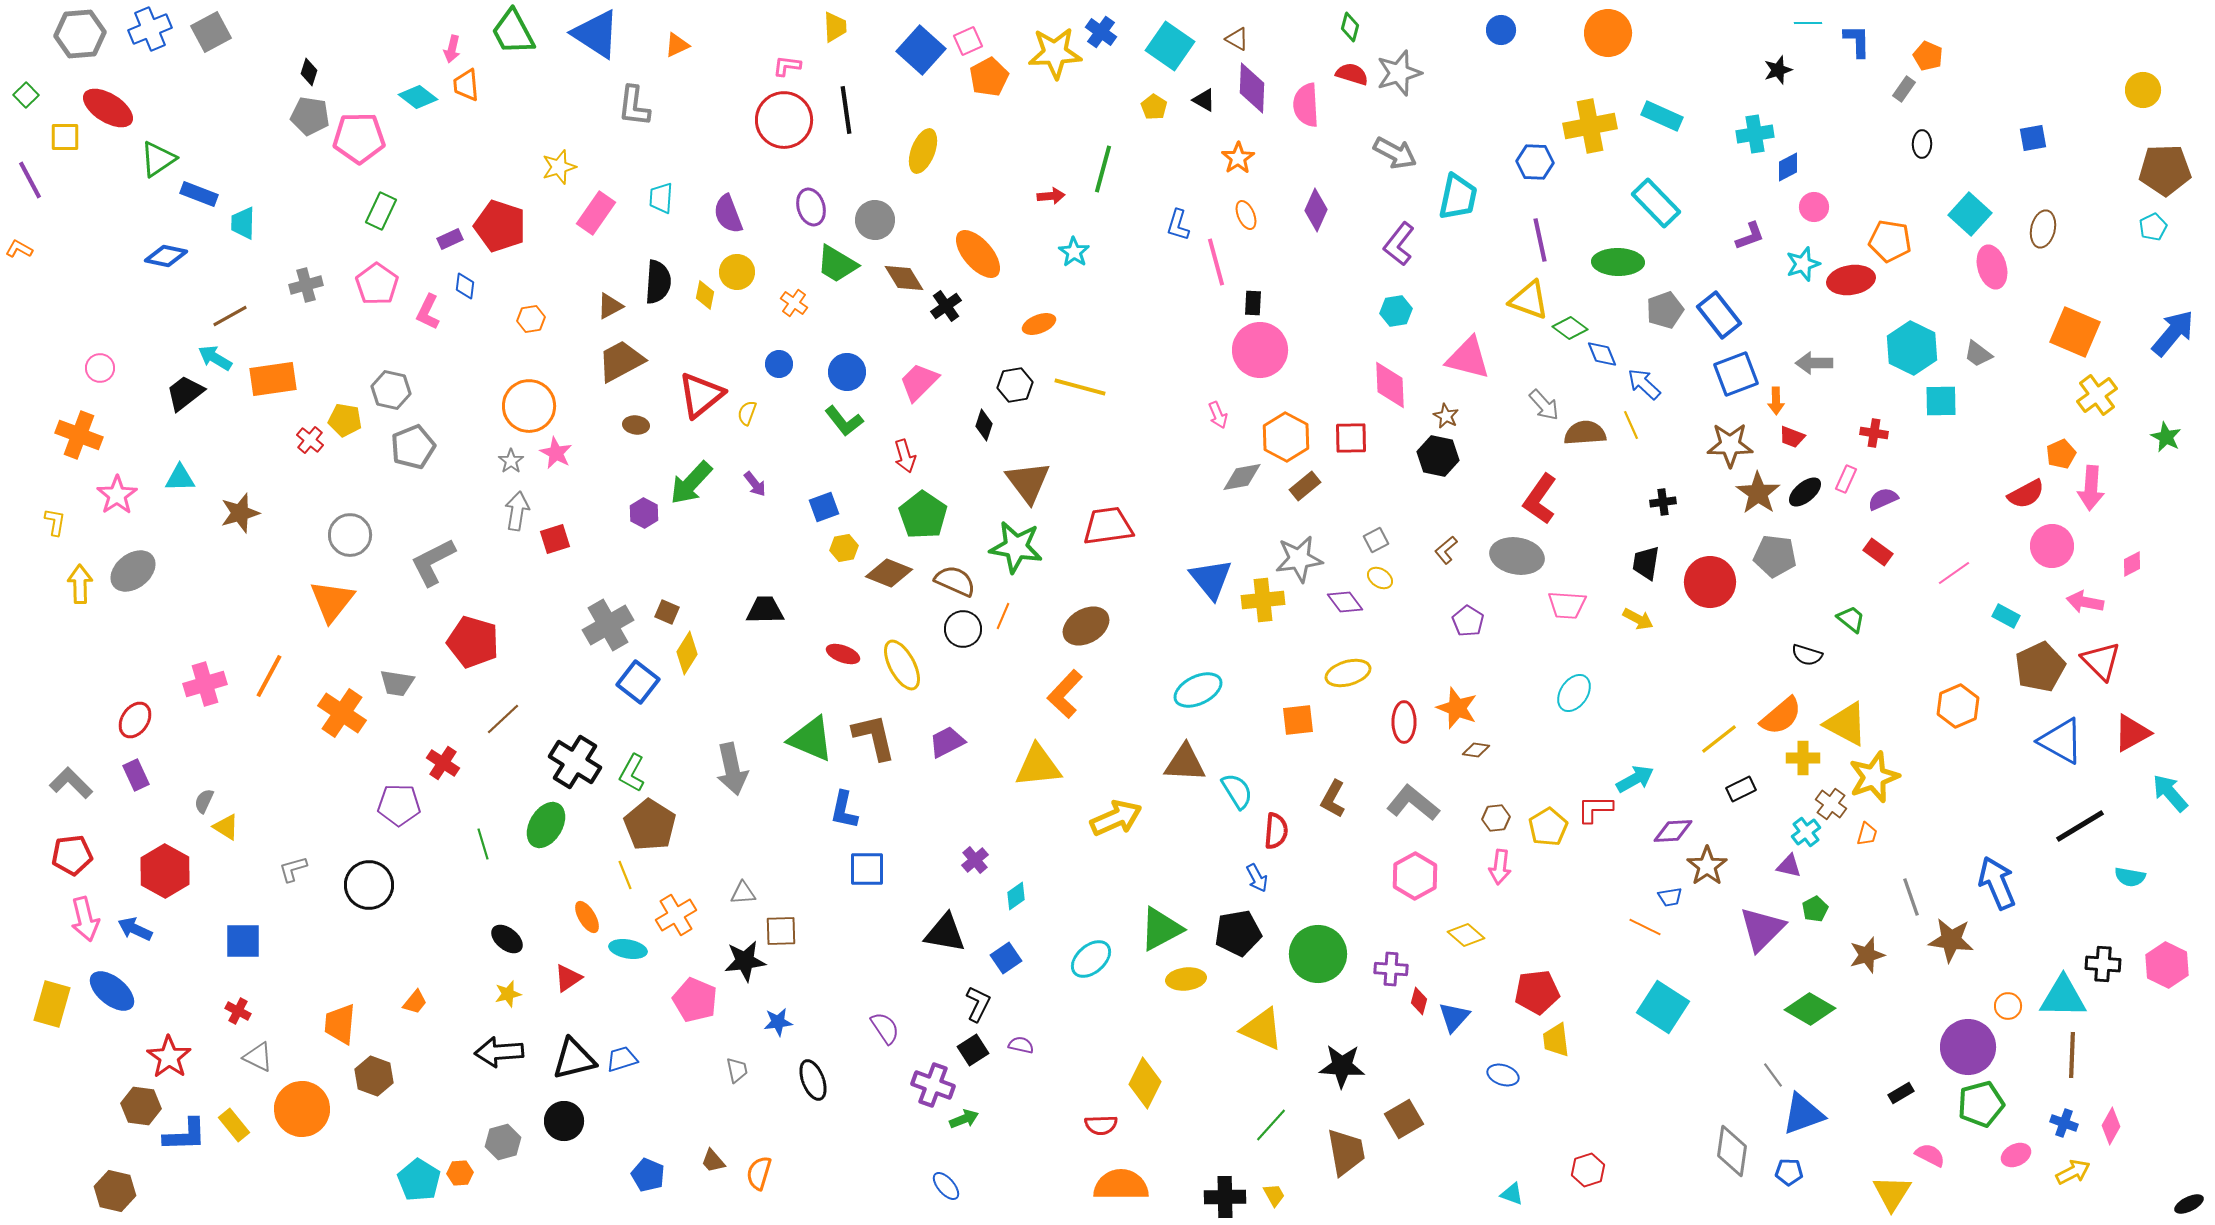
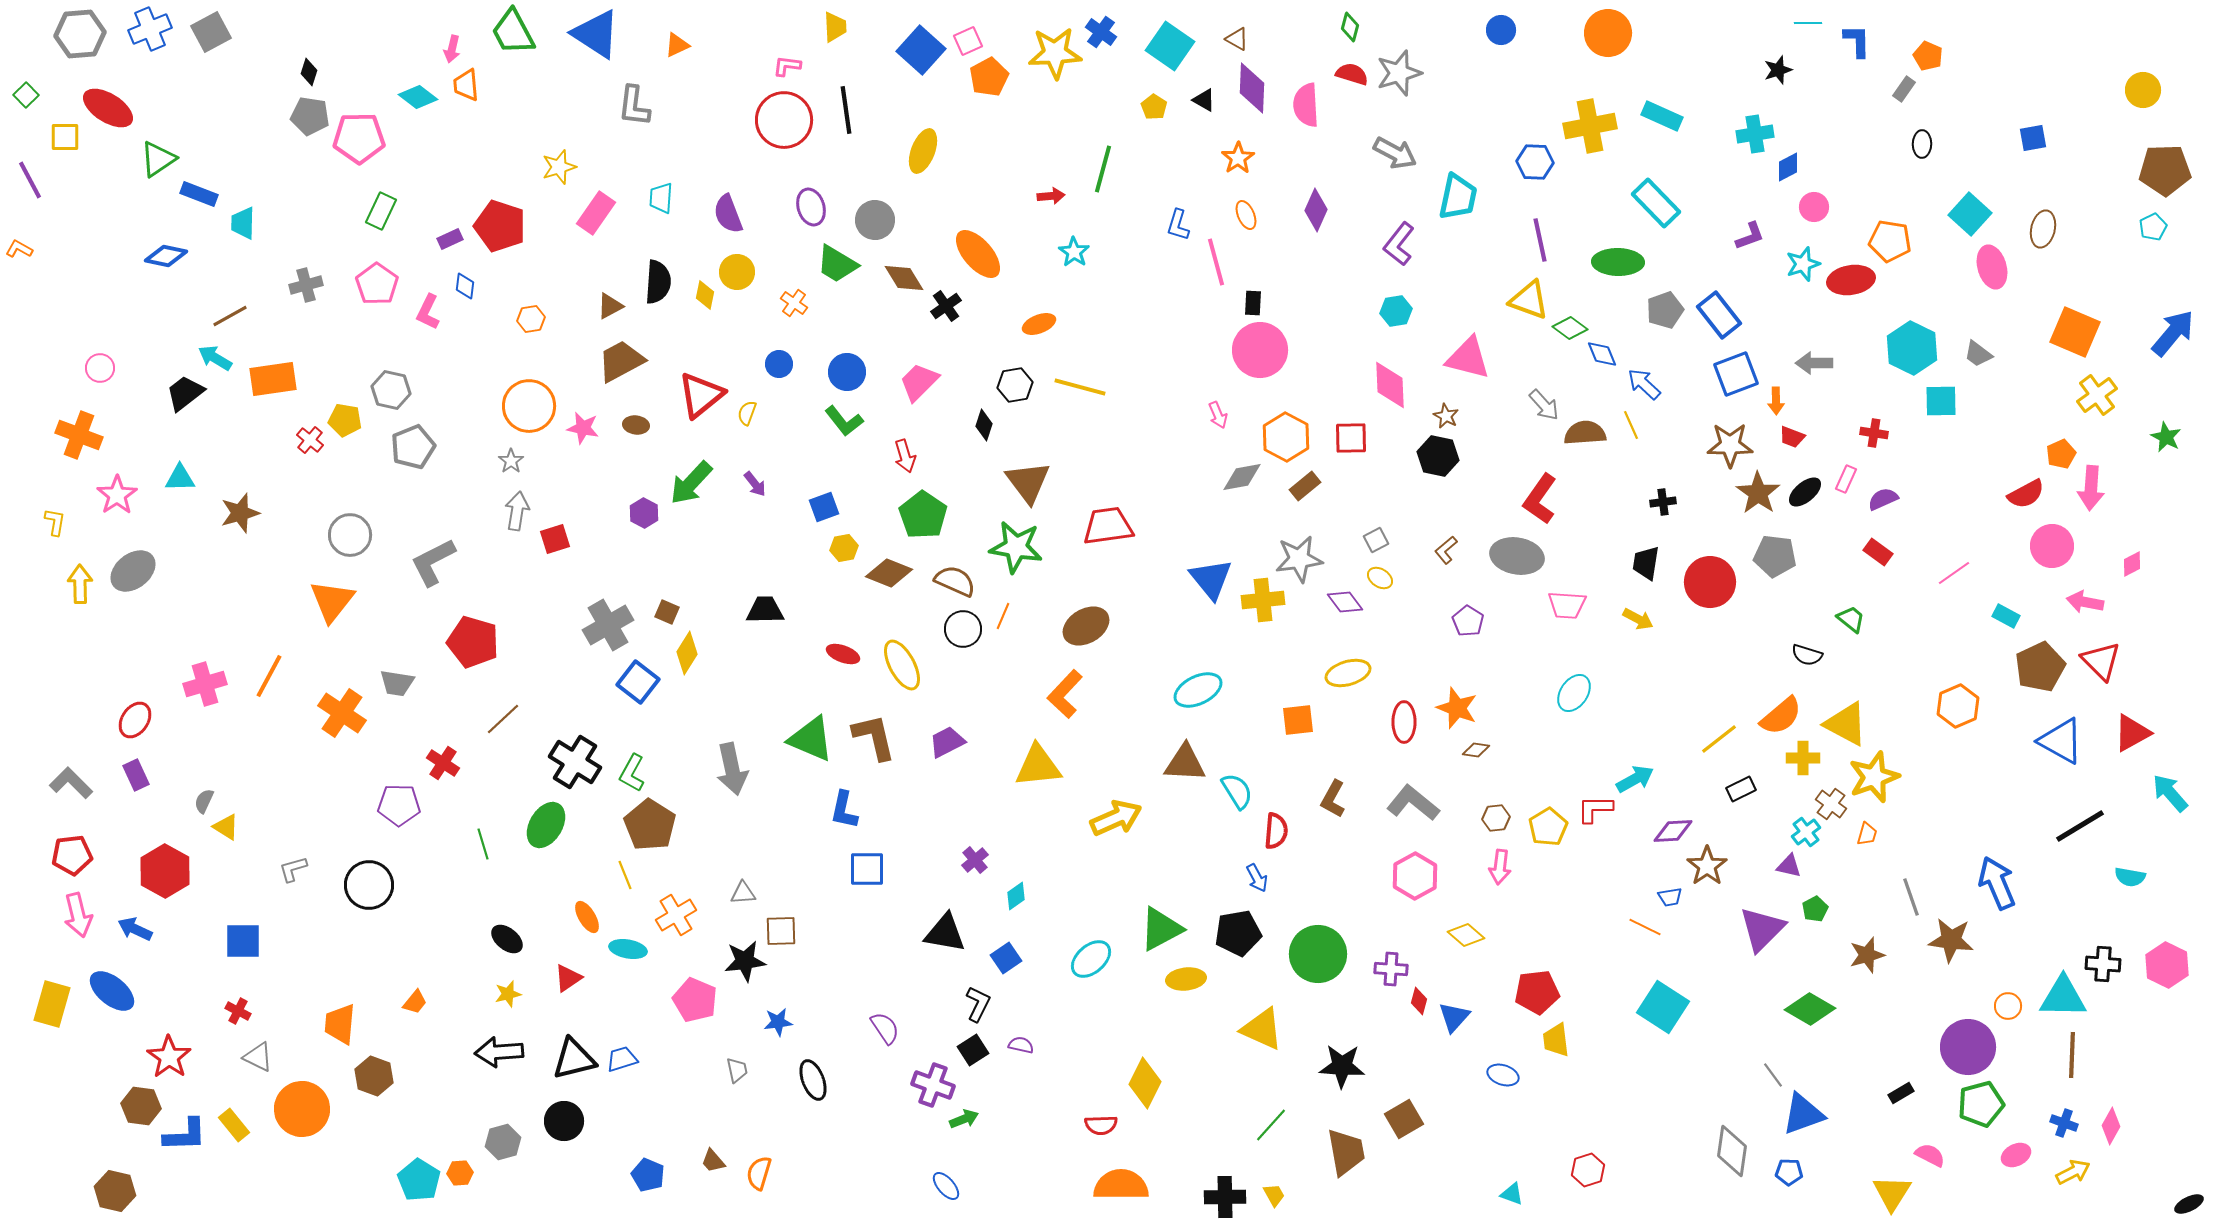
pink star at (556, 453): moved 27 px right, 25 px up; rotated 16 degrees counterclockwise
pink arrow at (85, 919): moved 7 px left, 4 px up
